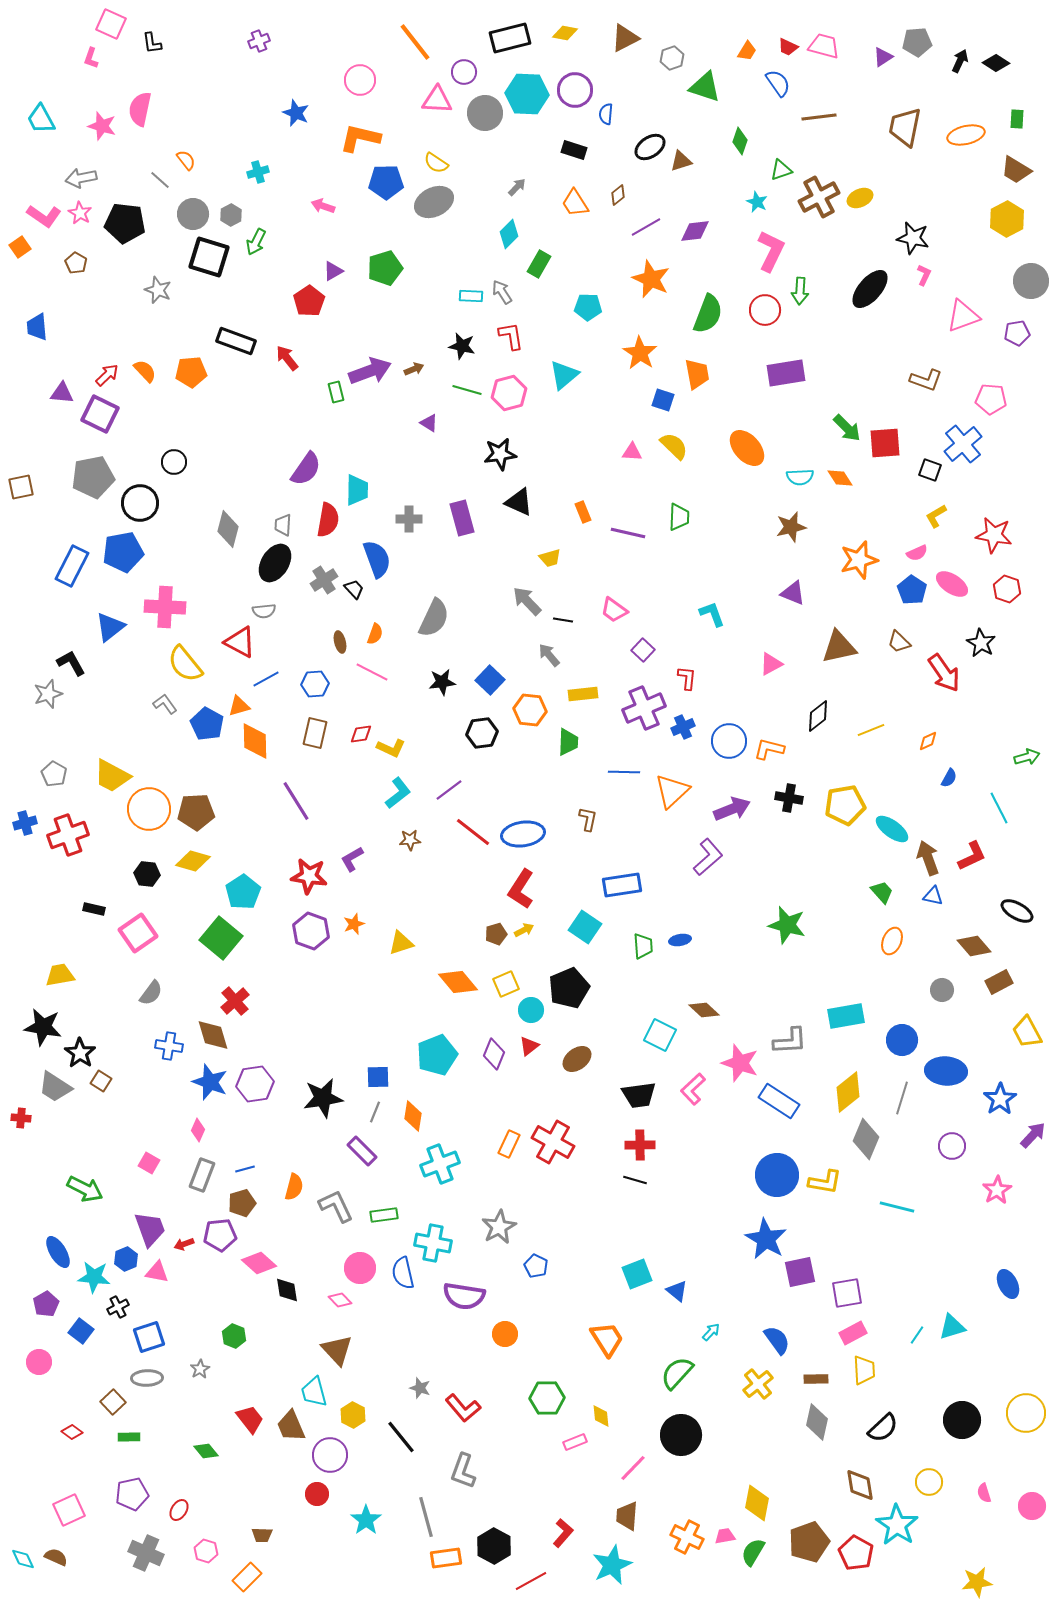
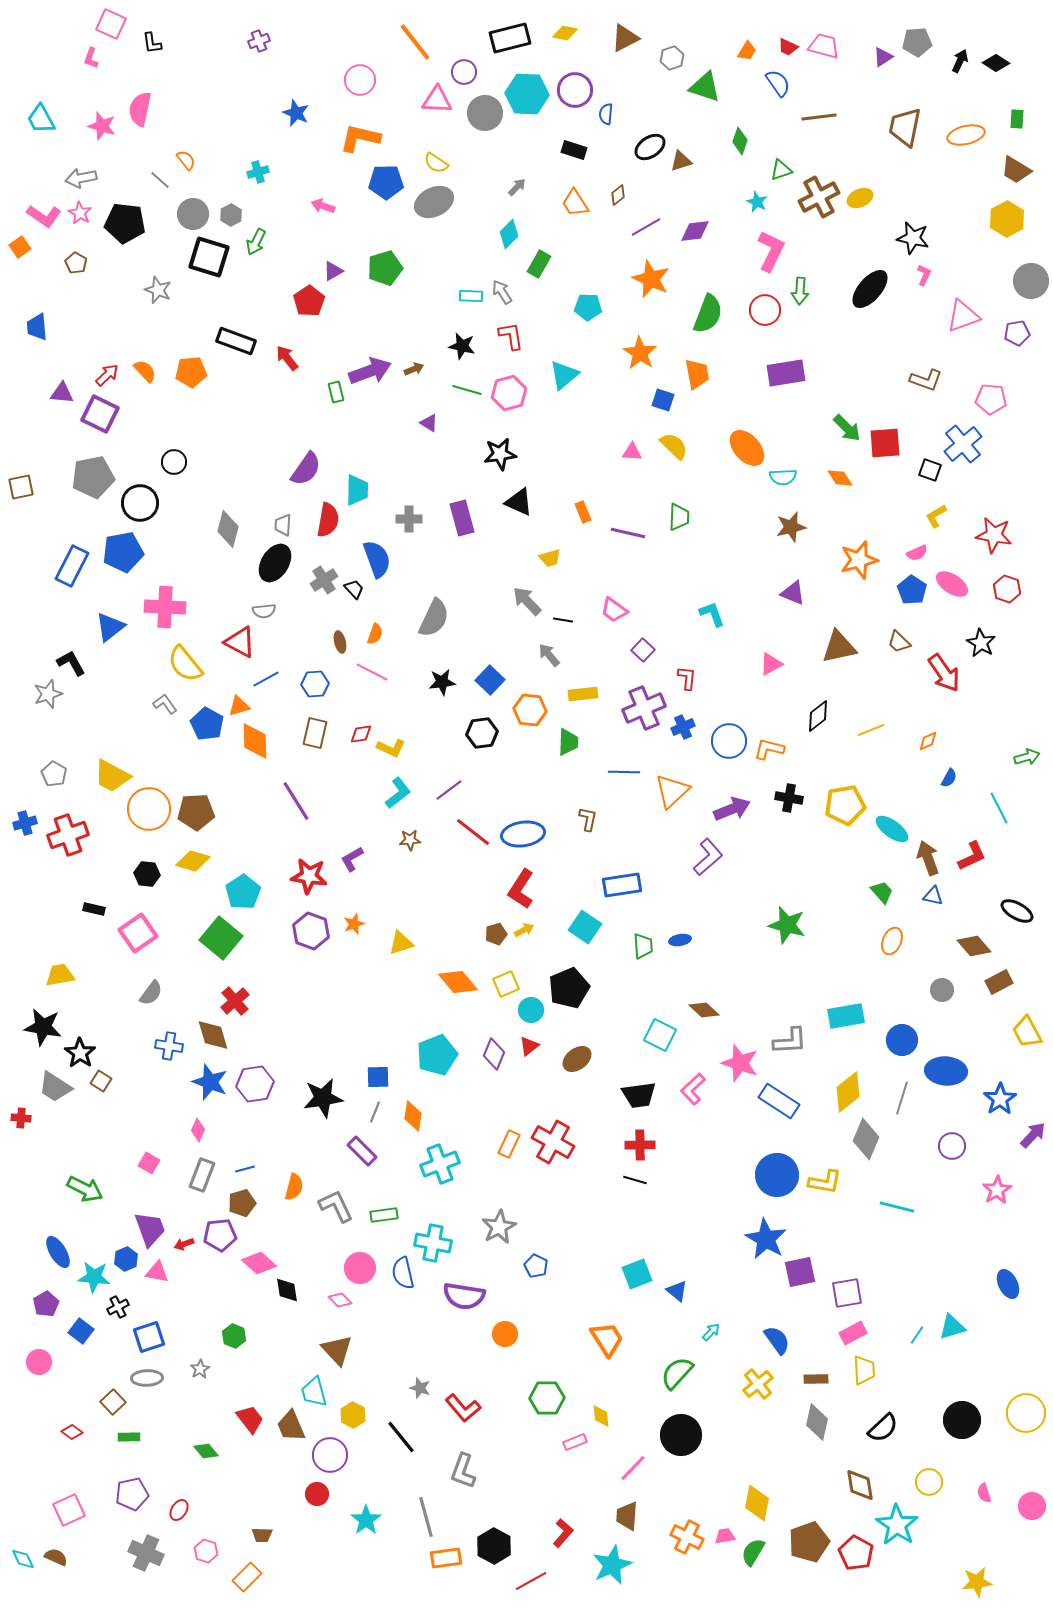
cyan semicircle at (800, 477): moved 17 px left
